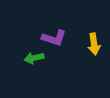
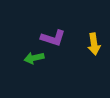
purple L-shape: moved 1 px left
